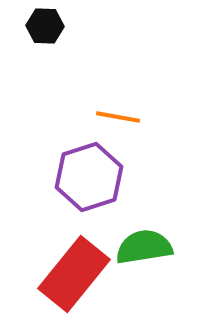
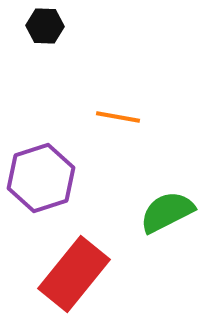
purple hexagon: moved 48 px left, 1 px down
green semicircle: moved 23 px right, 35 px up; rotated 18 degrees counterclockwise
